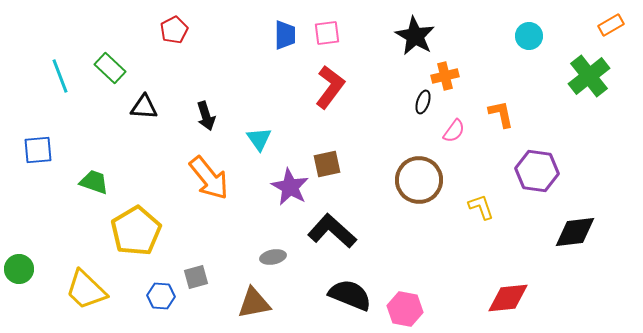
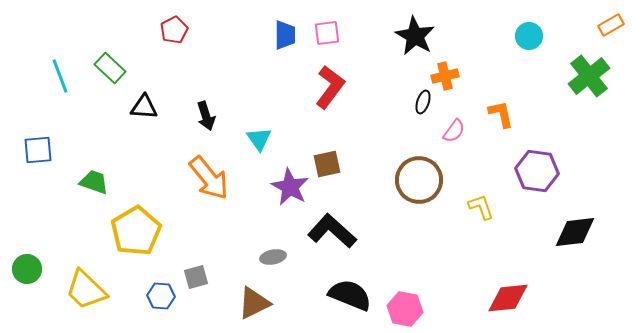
green circle: moved 8 px right
brown triangle: rotated 15 degrees counterclockwise
